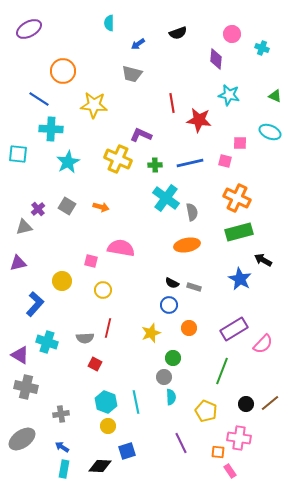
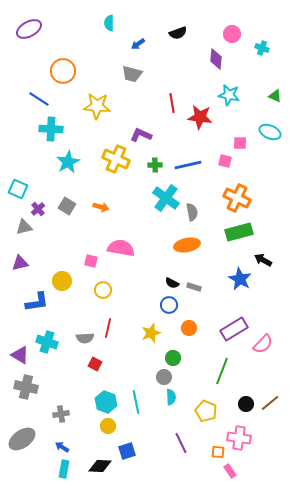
yellow star at (94, 105): moved 3 px right, 1 px down
red star at (199, 120): moved 1 px right, 3 px up
cyan square at (18, 154): moved 35 px down; rotated 18 degrees clockwise
yellow cross at (118, 159): moved 2 px left
blue line at (190, 163): moved 2 px left, 2 px down
purple triangle at (18, 263): moved 2 px right
blue L-shape at (35, 304): moved 2 px right, 2 px up; rotated 40 degrees clockwise
